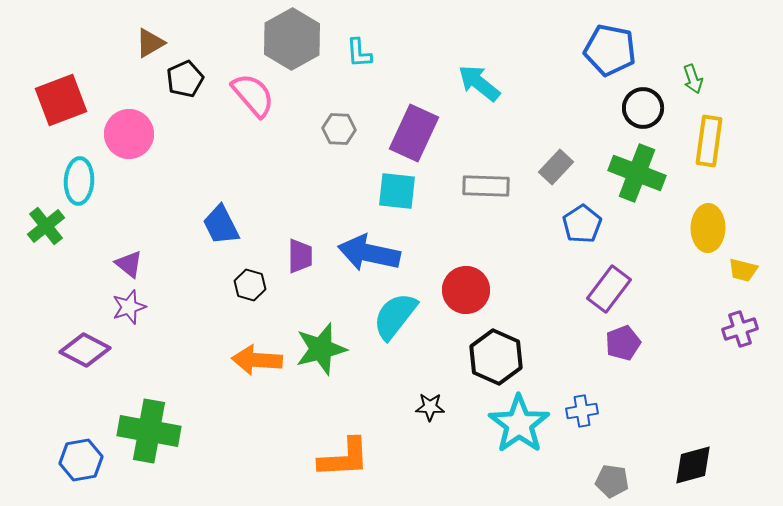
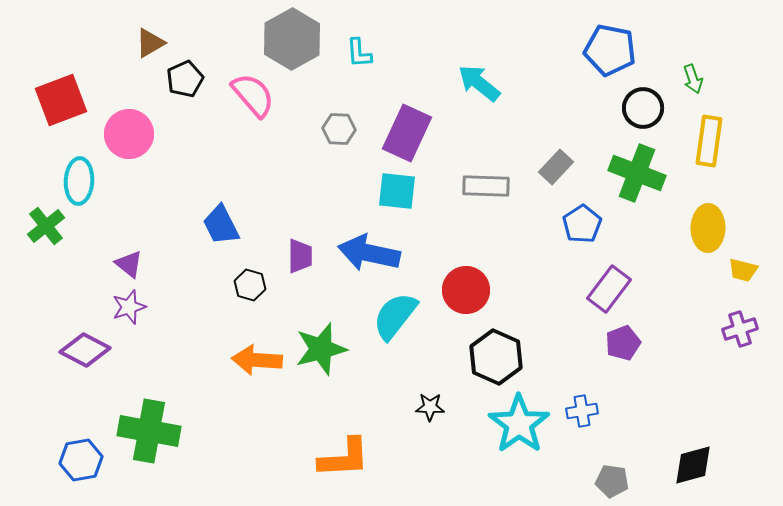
purple rectangle at (414, 133): moved 7 px left
